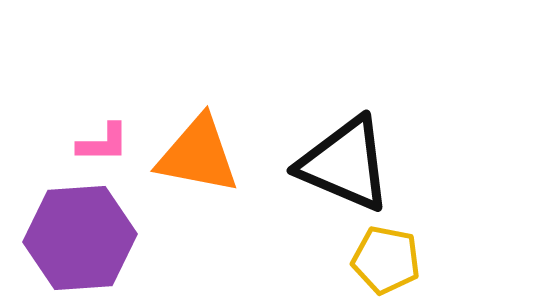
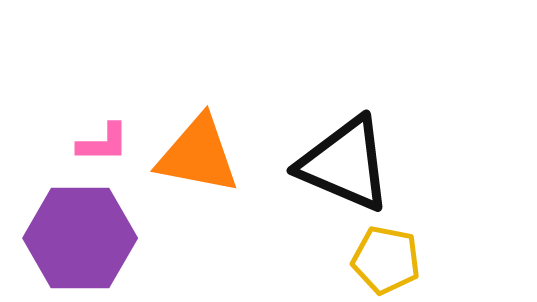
purple hexagon: rotated 4 degrees clockwise
